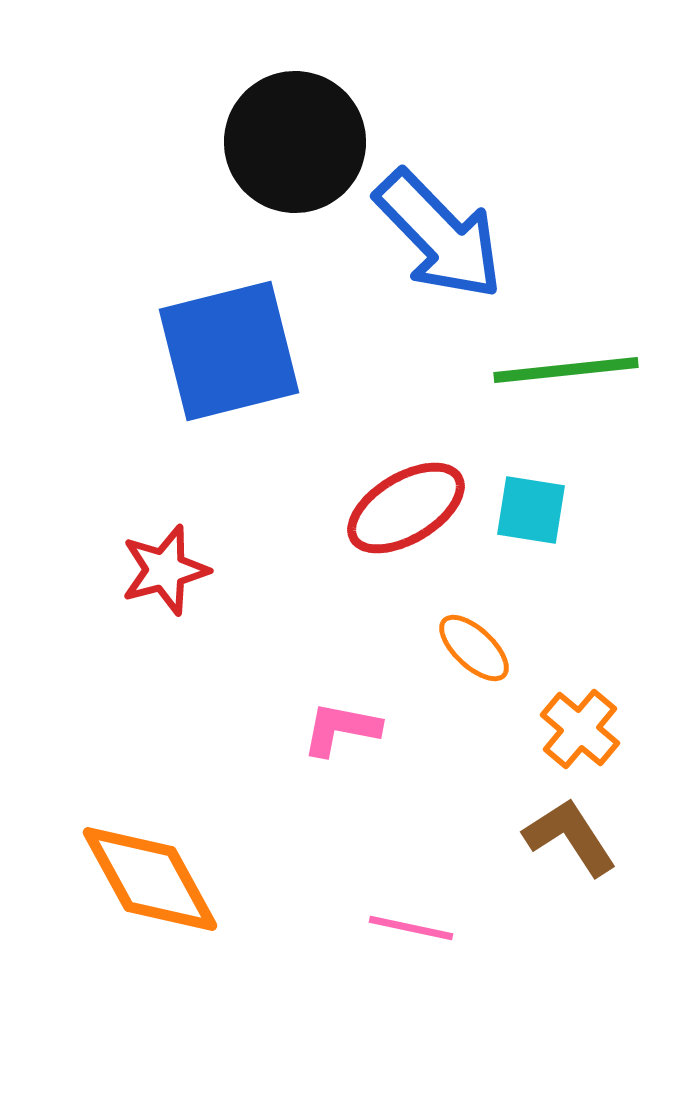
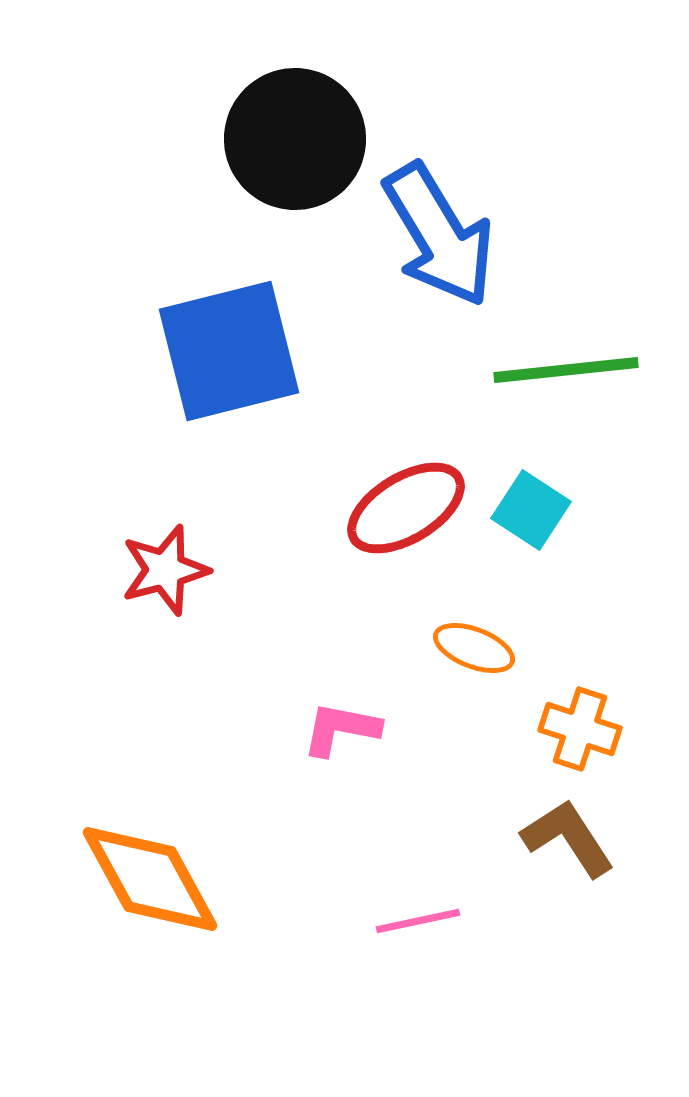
black circle: moved 3 px up
blue arrow: rotated 13 degrees clockwise
cyan square: rotated 24 degrees clockwise
orange ellipse: rotated 22 degrees counterclockwise
orange cross: rotated 22 degrees counterclockwise
brown L-shape: moved 2 px left, 1 px down
pink line: moved 7 px right, 7 px up; rotated 24 degrees counterclockwise
